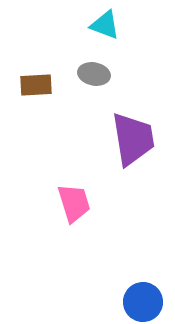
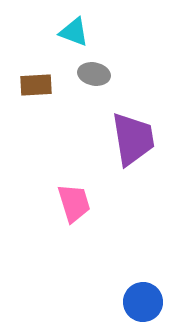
cyan triangle: moved 31 px left, 7 px down
